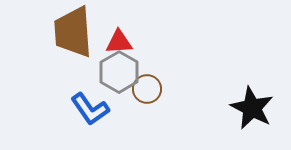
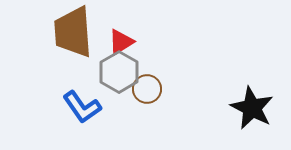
red triangle: moved 2 px right; rotated 28 degrees counterclockwise
blue L-shape: moved 8 px left, 2 px up
